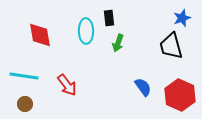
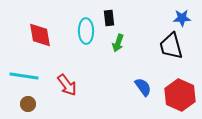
blue star: rotated 18 degrees clockwise
brown circle: moved 3 px right
